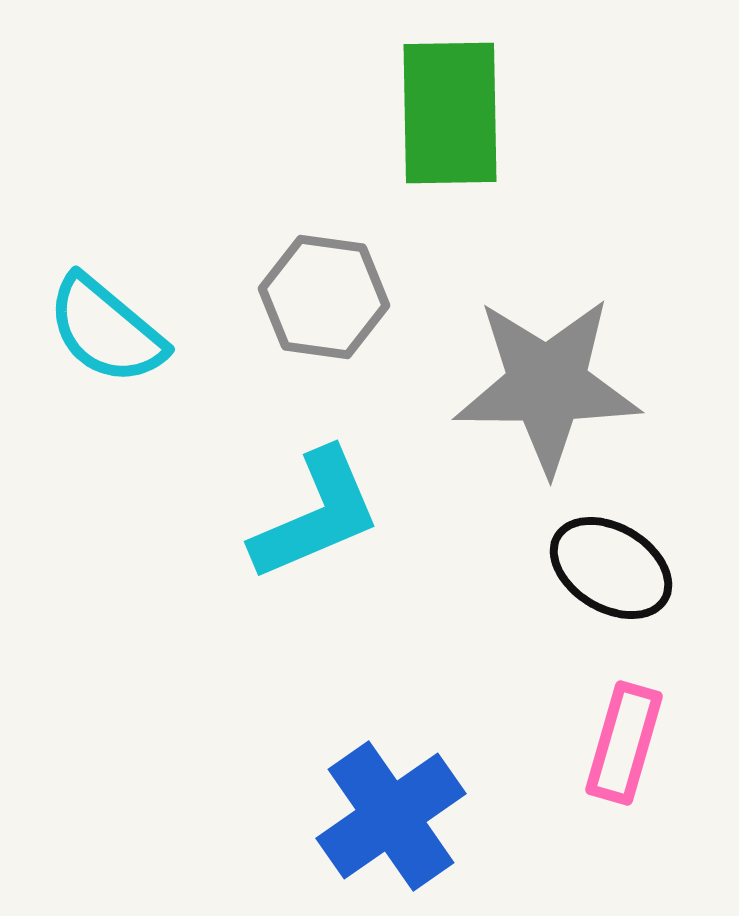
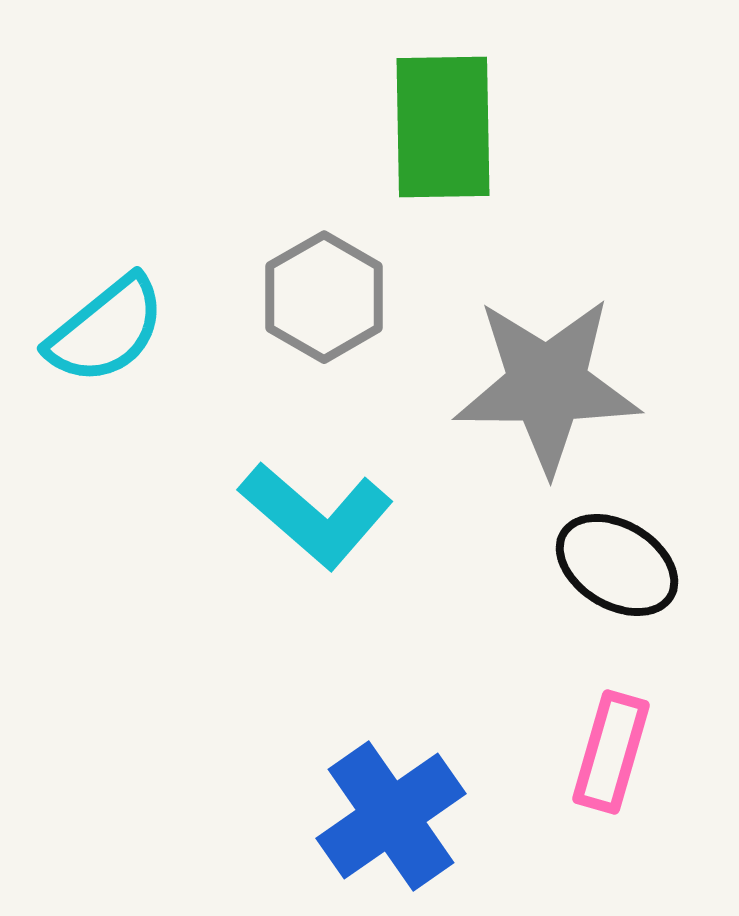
green rectangle: moved 7 px left, 14 px down
gray hexagon: rotated 22 degrees clockwise
cyan semicircle: rotated 79 degrees counterclockwise
cyan L-shape: rotated 64 degrees clockwise
black ellipse: moved 6 px right, 3 px up
pink rectangle: moved 13 px left, 9 px down
